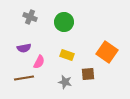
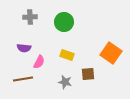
gray cross: rotated 24 degrees counterclockwise
purple semicircle: rotated 16 degrees clockwise
orange square: moved 4 px right, 1 px down
brown line: moved 1 px left, 1 px down
